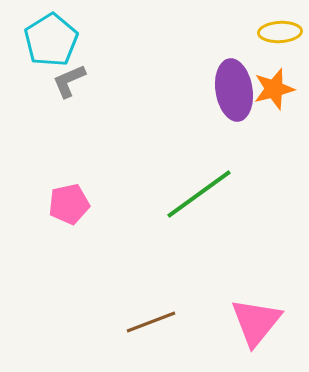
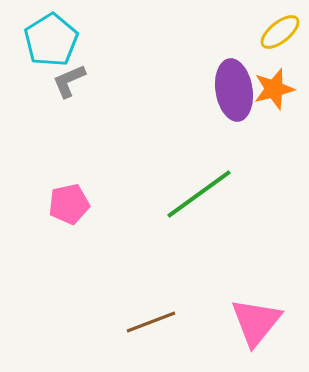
yellow ellipse: rotated 36 degrees counterclockwise
